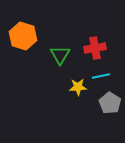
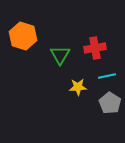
cyan line: moved 6 px right
